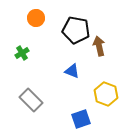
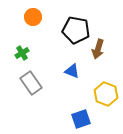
orange circle: moved 3 px left, 1 px up
brown arrow: moved 1 px left, 3 px down; rotated 150 degrees counterclockwise
gray rectangle: moved 17 px up; rotated 10 degrees clockwise
